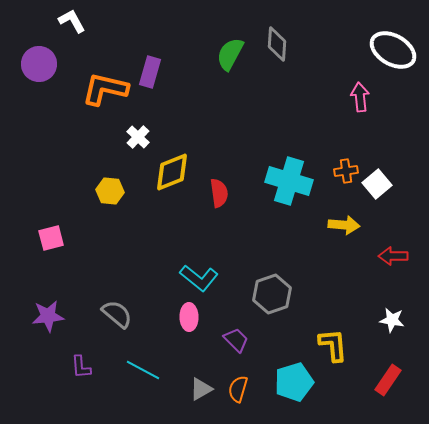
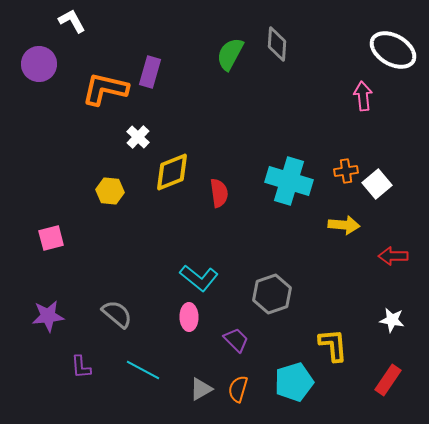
pink arrow: moved 3 px right, 1 px up
